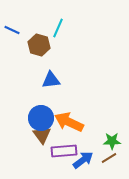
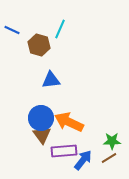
cyan line: moved 2 px right, 1 px down
blue arrow: rotated 15 degrees counterclockwise
